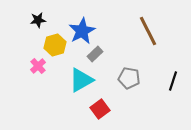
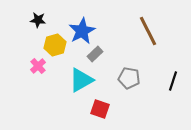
black star: rotated 14 degrees clockwise
red square: rotated 36 degrees counterclockwise
